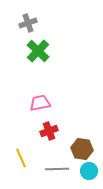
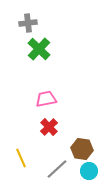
gray cross: rotated 12 degrees clockwise
green cross: moved 1 px right, 2 px up
pink trapezoid: moved 6 px right, 4 px up
red cross: moved 4 px up; rotated 24 degrees counterclockwise
gray line: rotated 40 degrees counterclockwise
